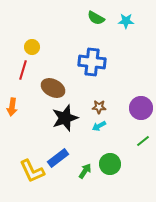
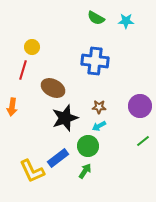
blue cross: moved 3 px right, 1 px up
purple circle: moved 1 px left, 2 px up
green circle: moved 22 px left, 18 px up
